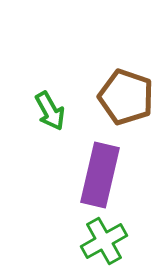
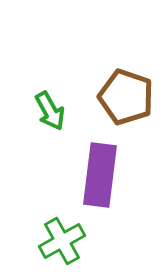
purple rectangle: rotated 6 degrees counterclockwise
green cross: moved 42 px left
